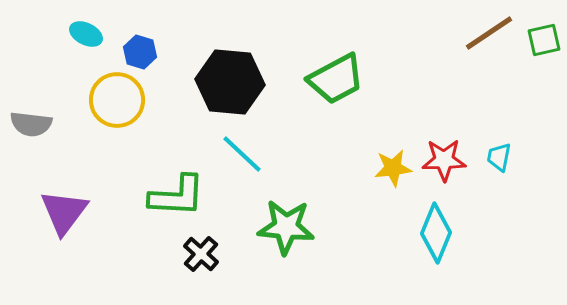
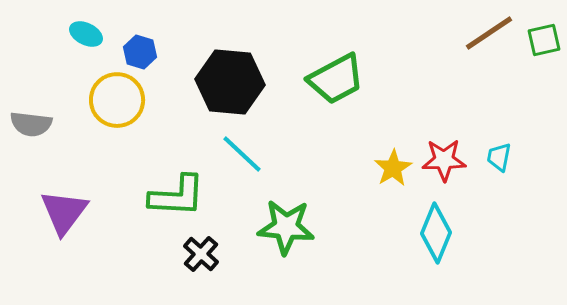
yellow star: rotated 24 degrees counterclockwise
